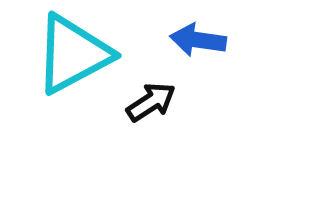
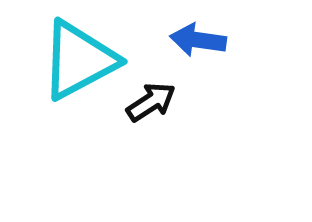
cyan triangle: moved 6 px right, 6 px down
